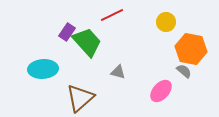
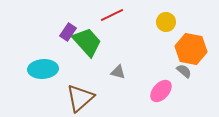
purple rectangle: moved 1 px right
